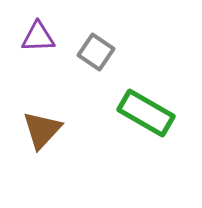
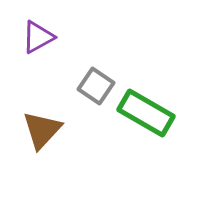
purple triangle: rotated 27 degrees counterclockwise
gray square: moved 34 px down
